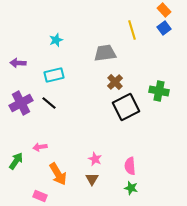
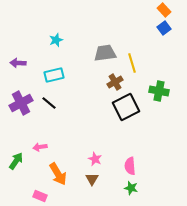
yellow line: moved 33 px down
brown cross: rotated 14 degrees clockwise
